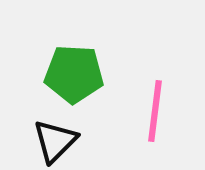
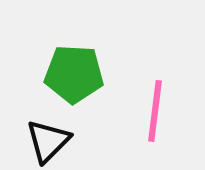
black triangle: moved 7 px left
